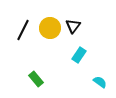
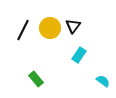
cyan semicircle: moved 3 px right, 1 px up
